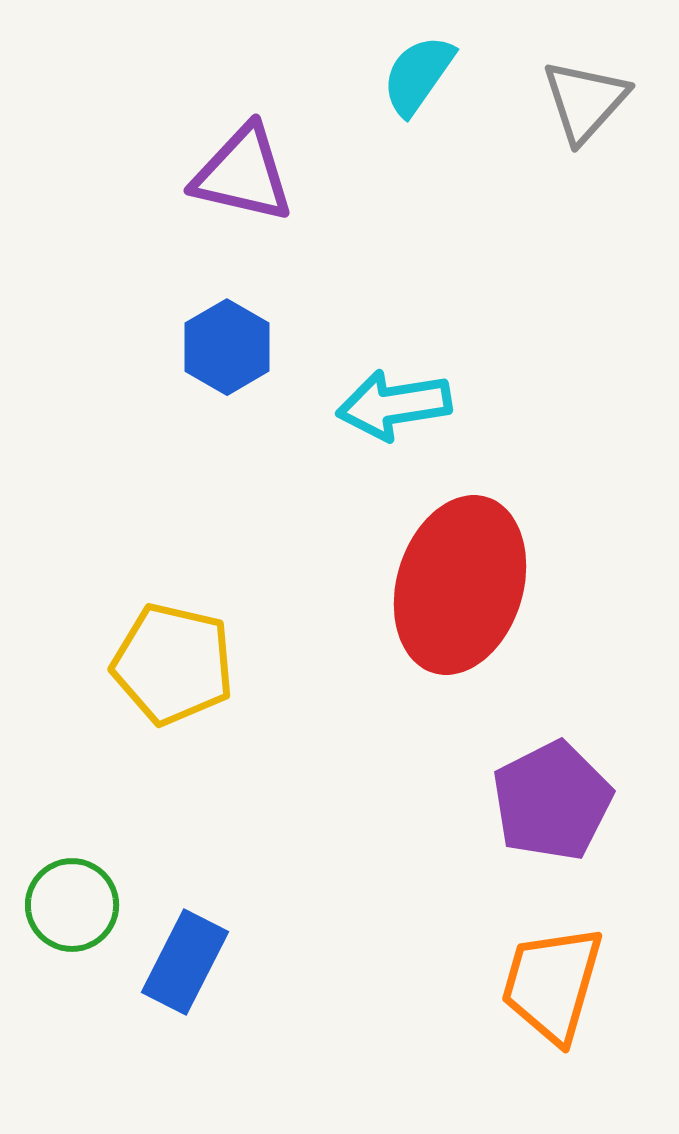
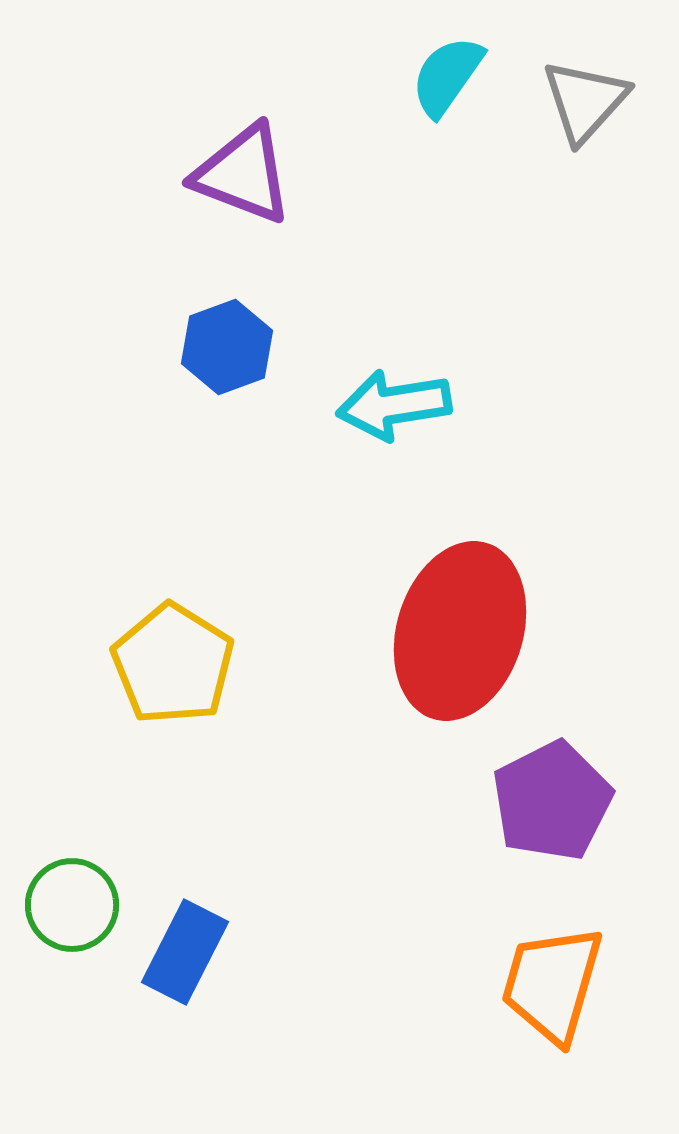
cyan semicircle: moved 29 px right, 1 px down
purple triangle: rotated 8 degrees clockwise
blue hexagon: rotated 10 degrees clockwise
red ellipse: moved 46 px down
yellow pentagon: rotated 19 degrees clockwise
blue rectangle: moved 10 px up
